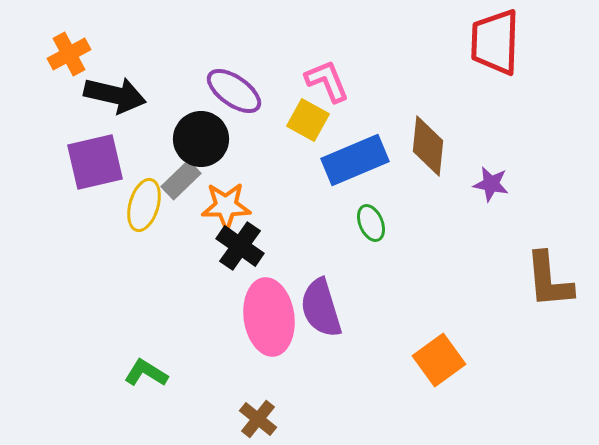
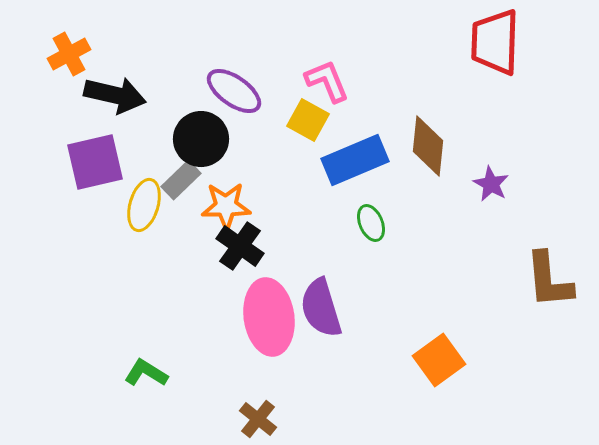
purple star: rotated 18 degrees clockwise
